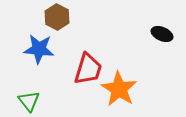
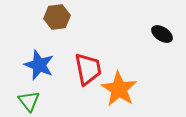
brown hexagon: rotated 25 degrees clockwise
black ellipse: rotated 10 degrees clockwise
blue star: moved 16 px down; rotated 16 degrees clockwise
red trapezoid: rotated 28 degrees counterclockwise
